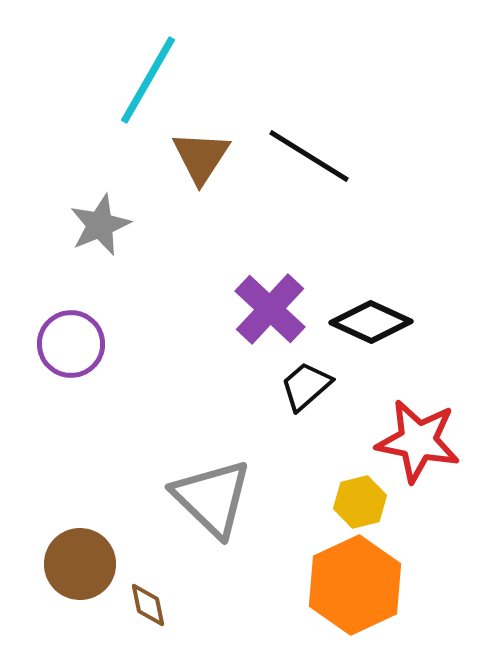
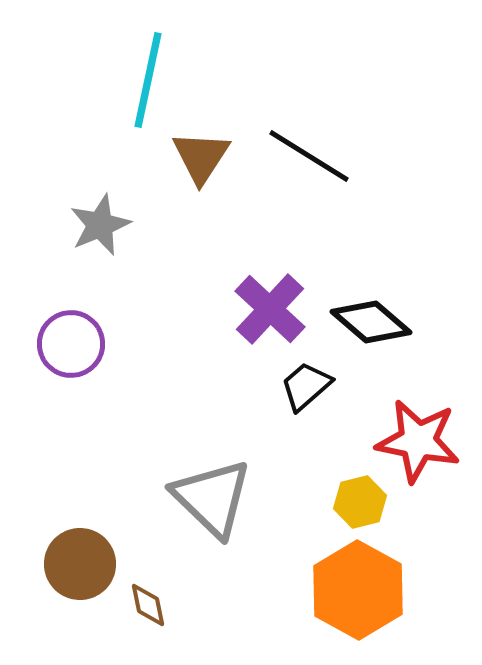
cyan line: rotated 18 degrees counterclockwise
black diamond: rotated 16 degrees clockwise
orange hexagon: moved 3 px right, 5 px down; rotated 6 degrees counterclockwise
